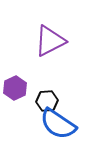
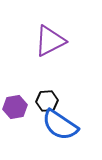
purple hexagon: moved 19 px down; rotated 15 degrees clockwise
blue semicircle: moved 2 px right, 1 px down
